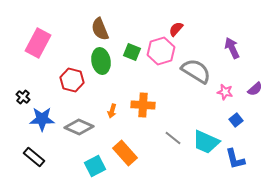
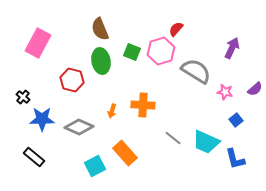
purple arrow: rotated 50 degrees clockwise
